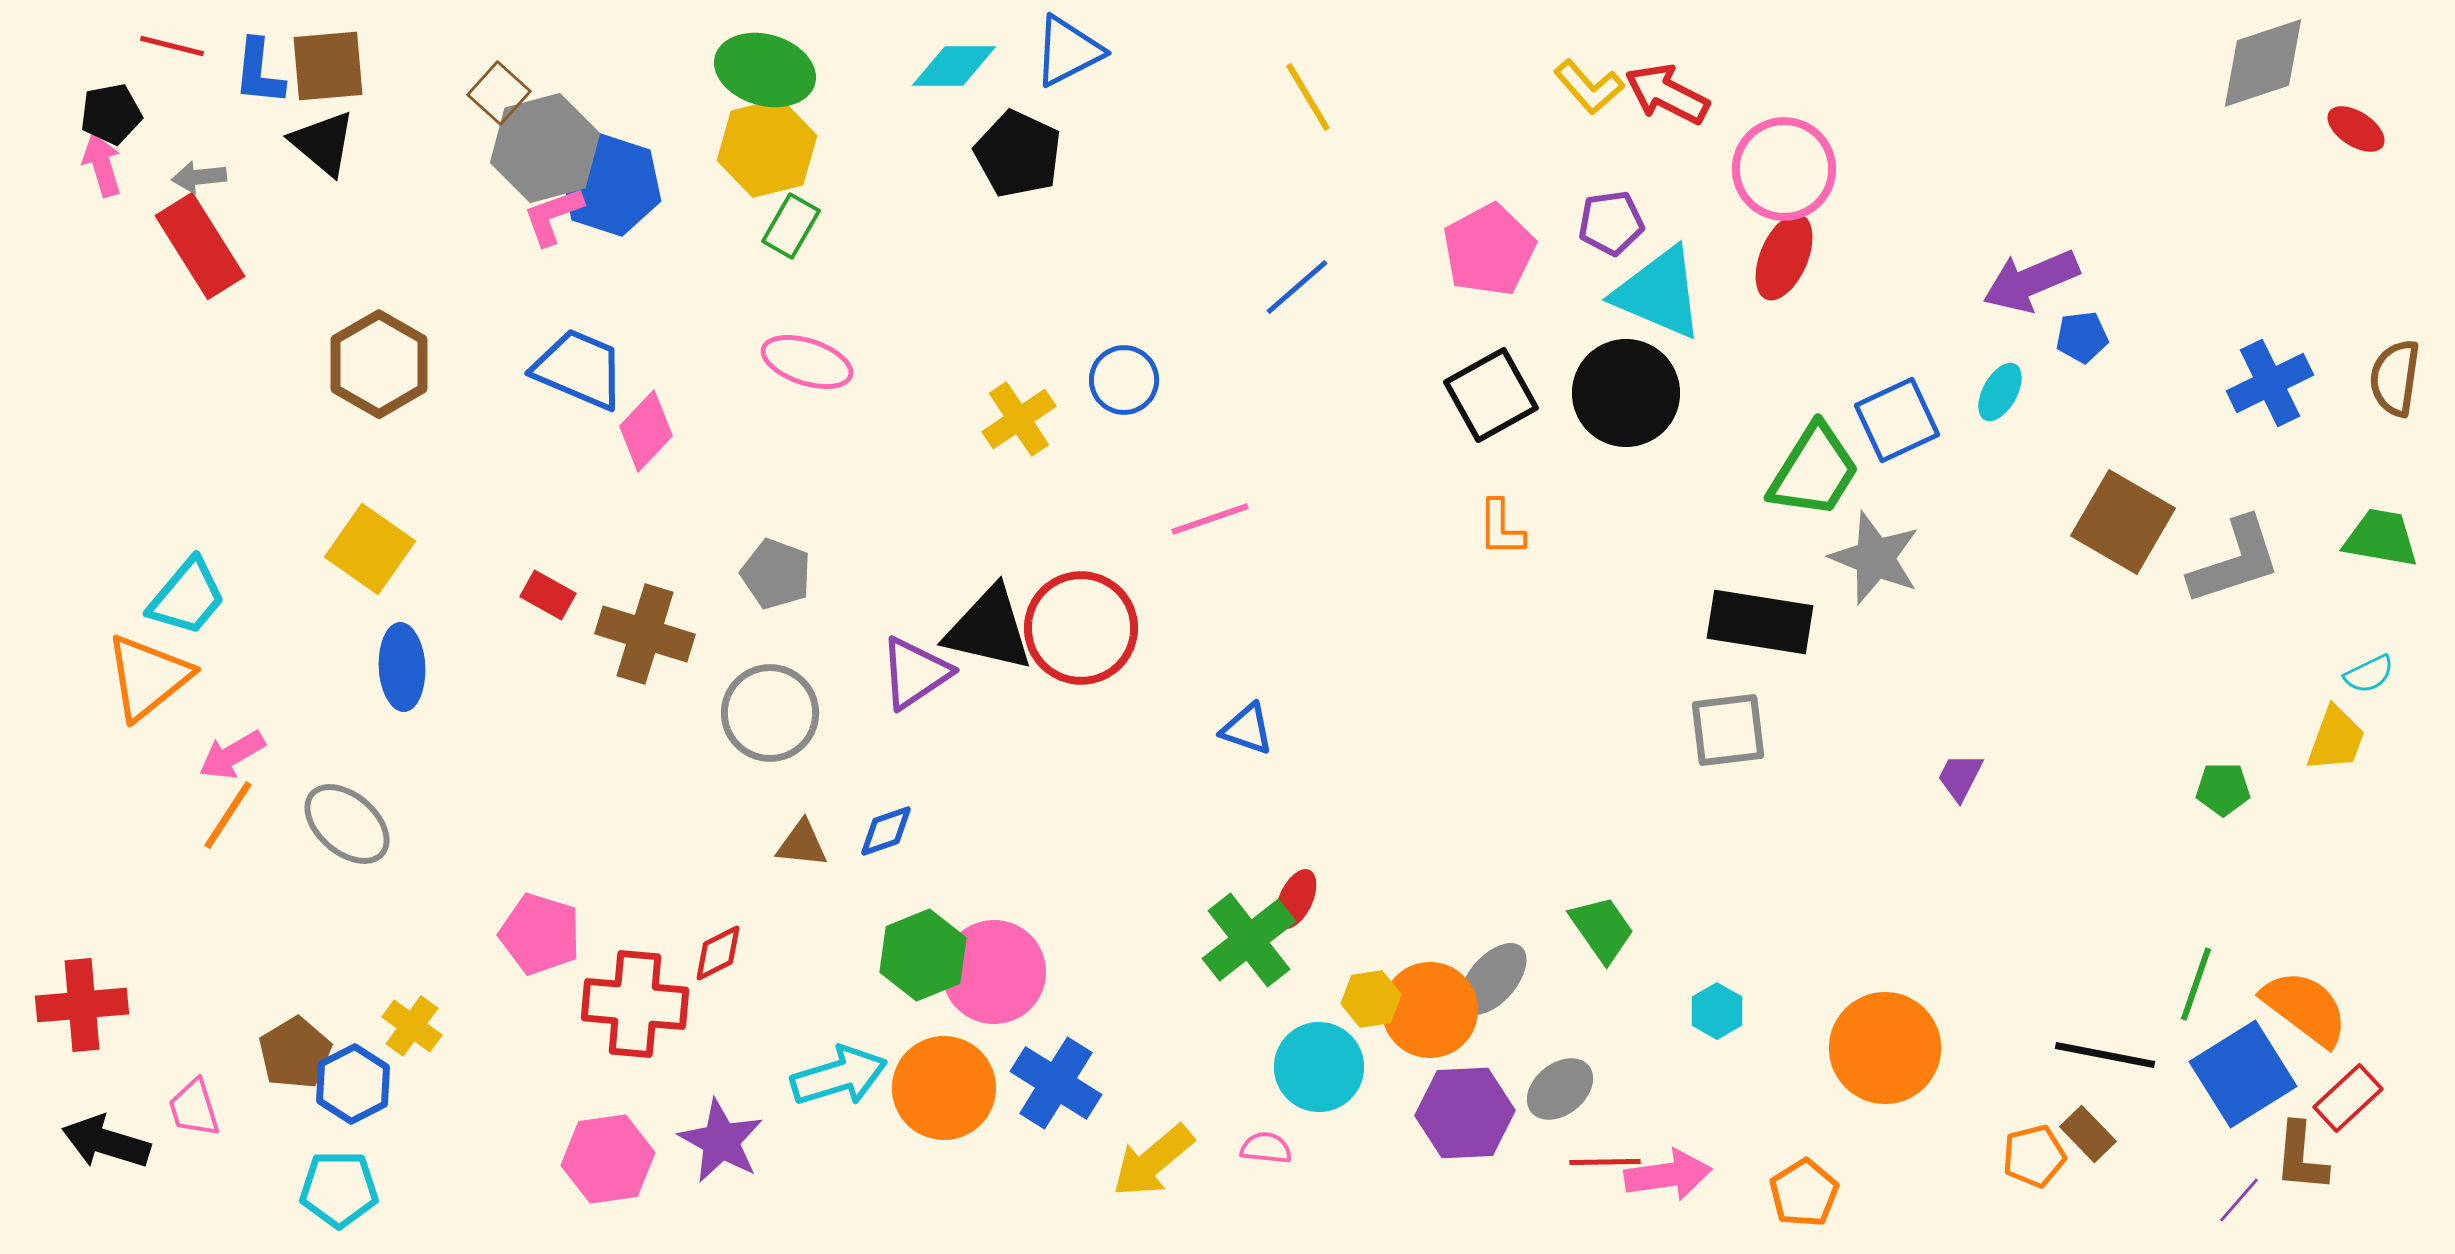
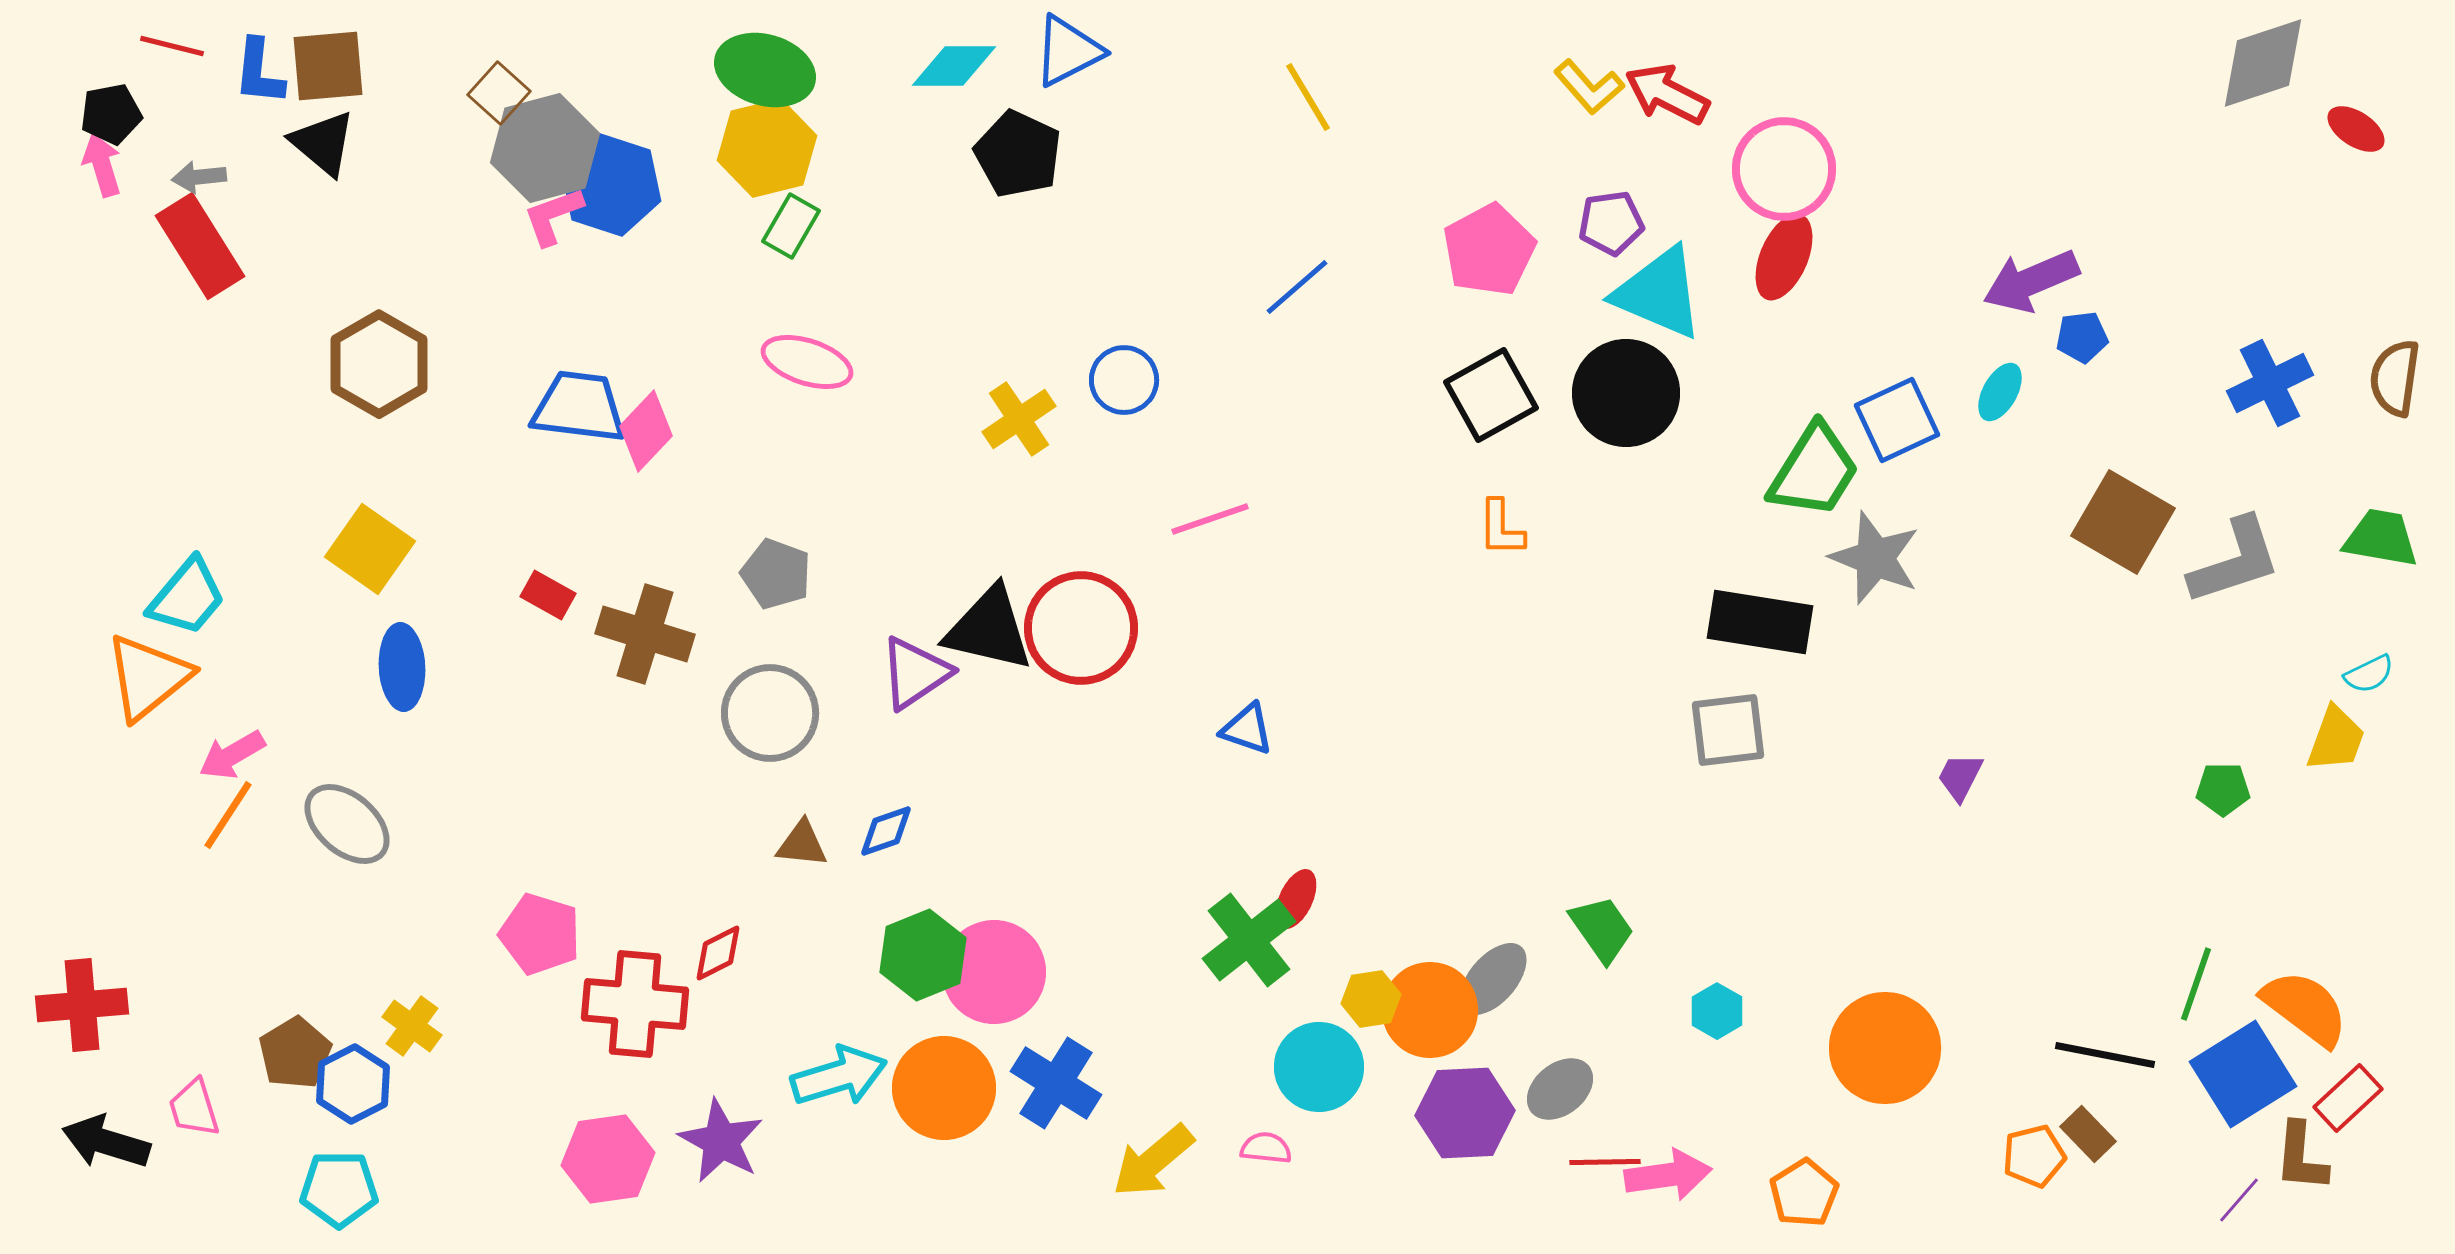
blue trapezoid at (579, 369): moved 38 px down; rotated 16 degrees counterclockwise
